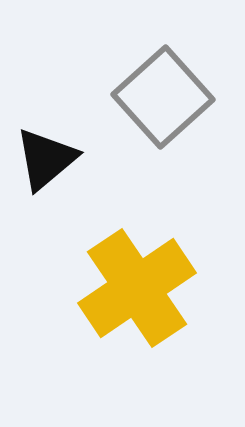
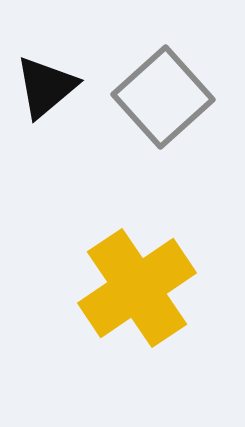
black triangle: moved 72 px up
